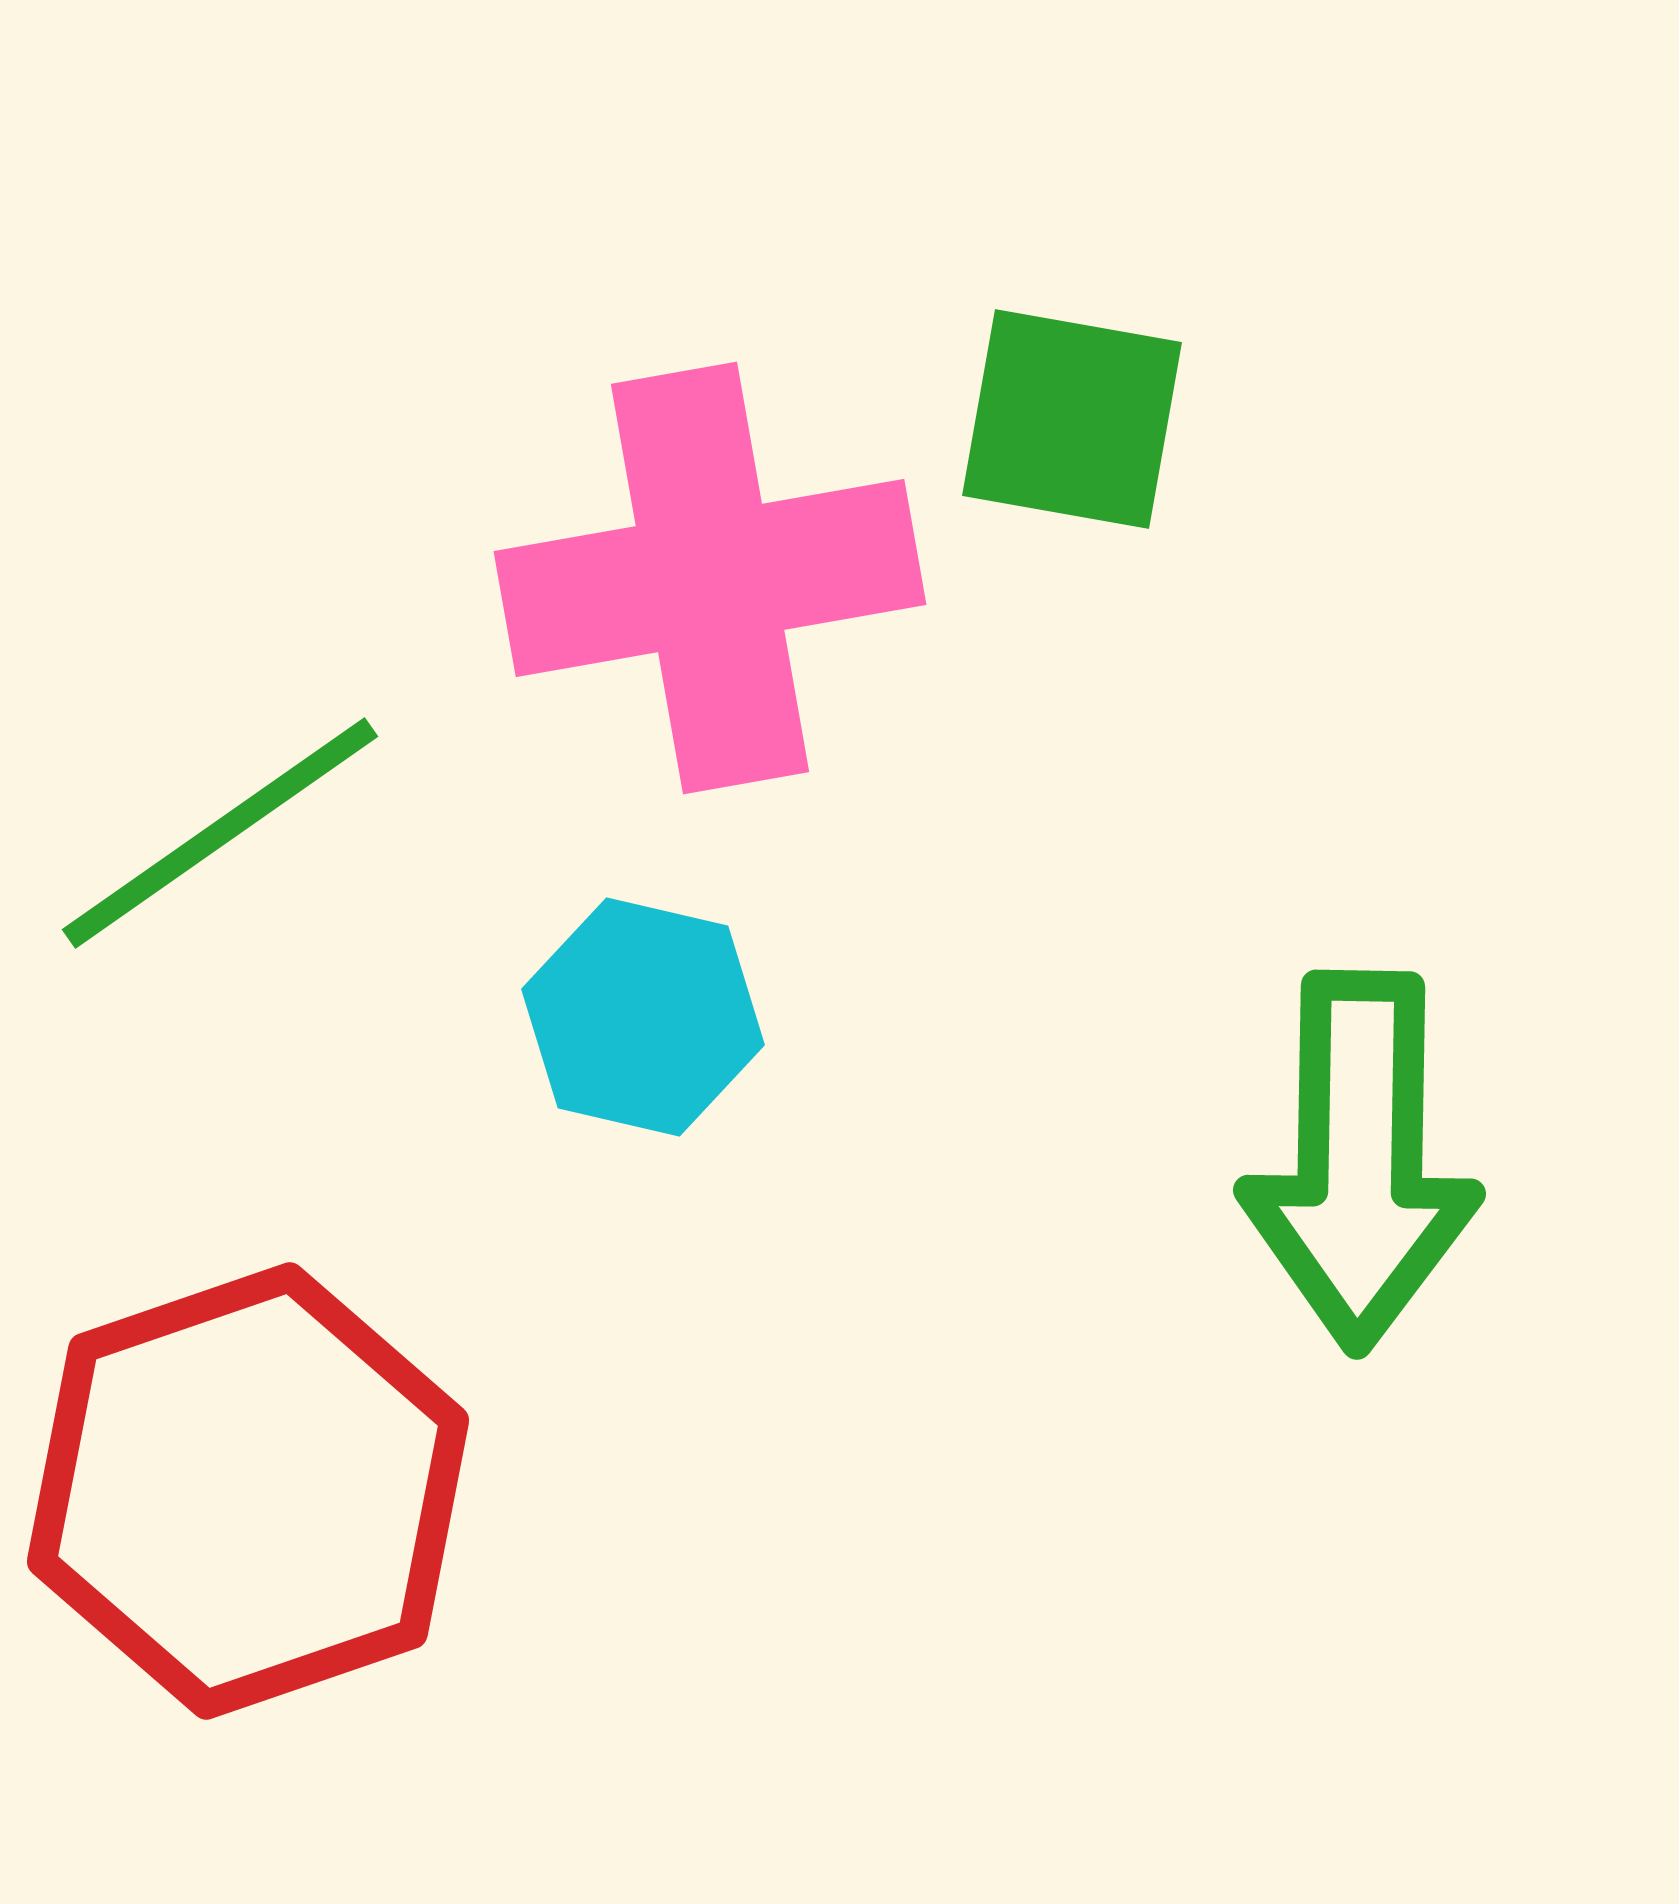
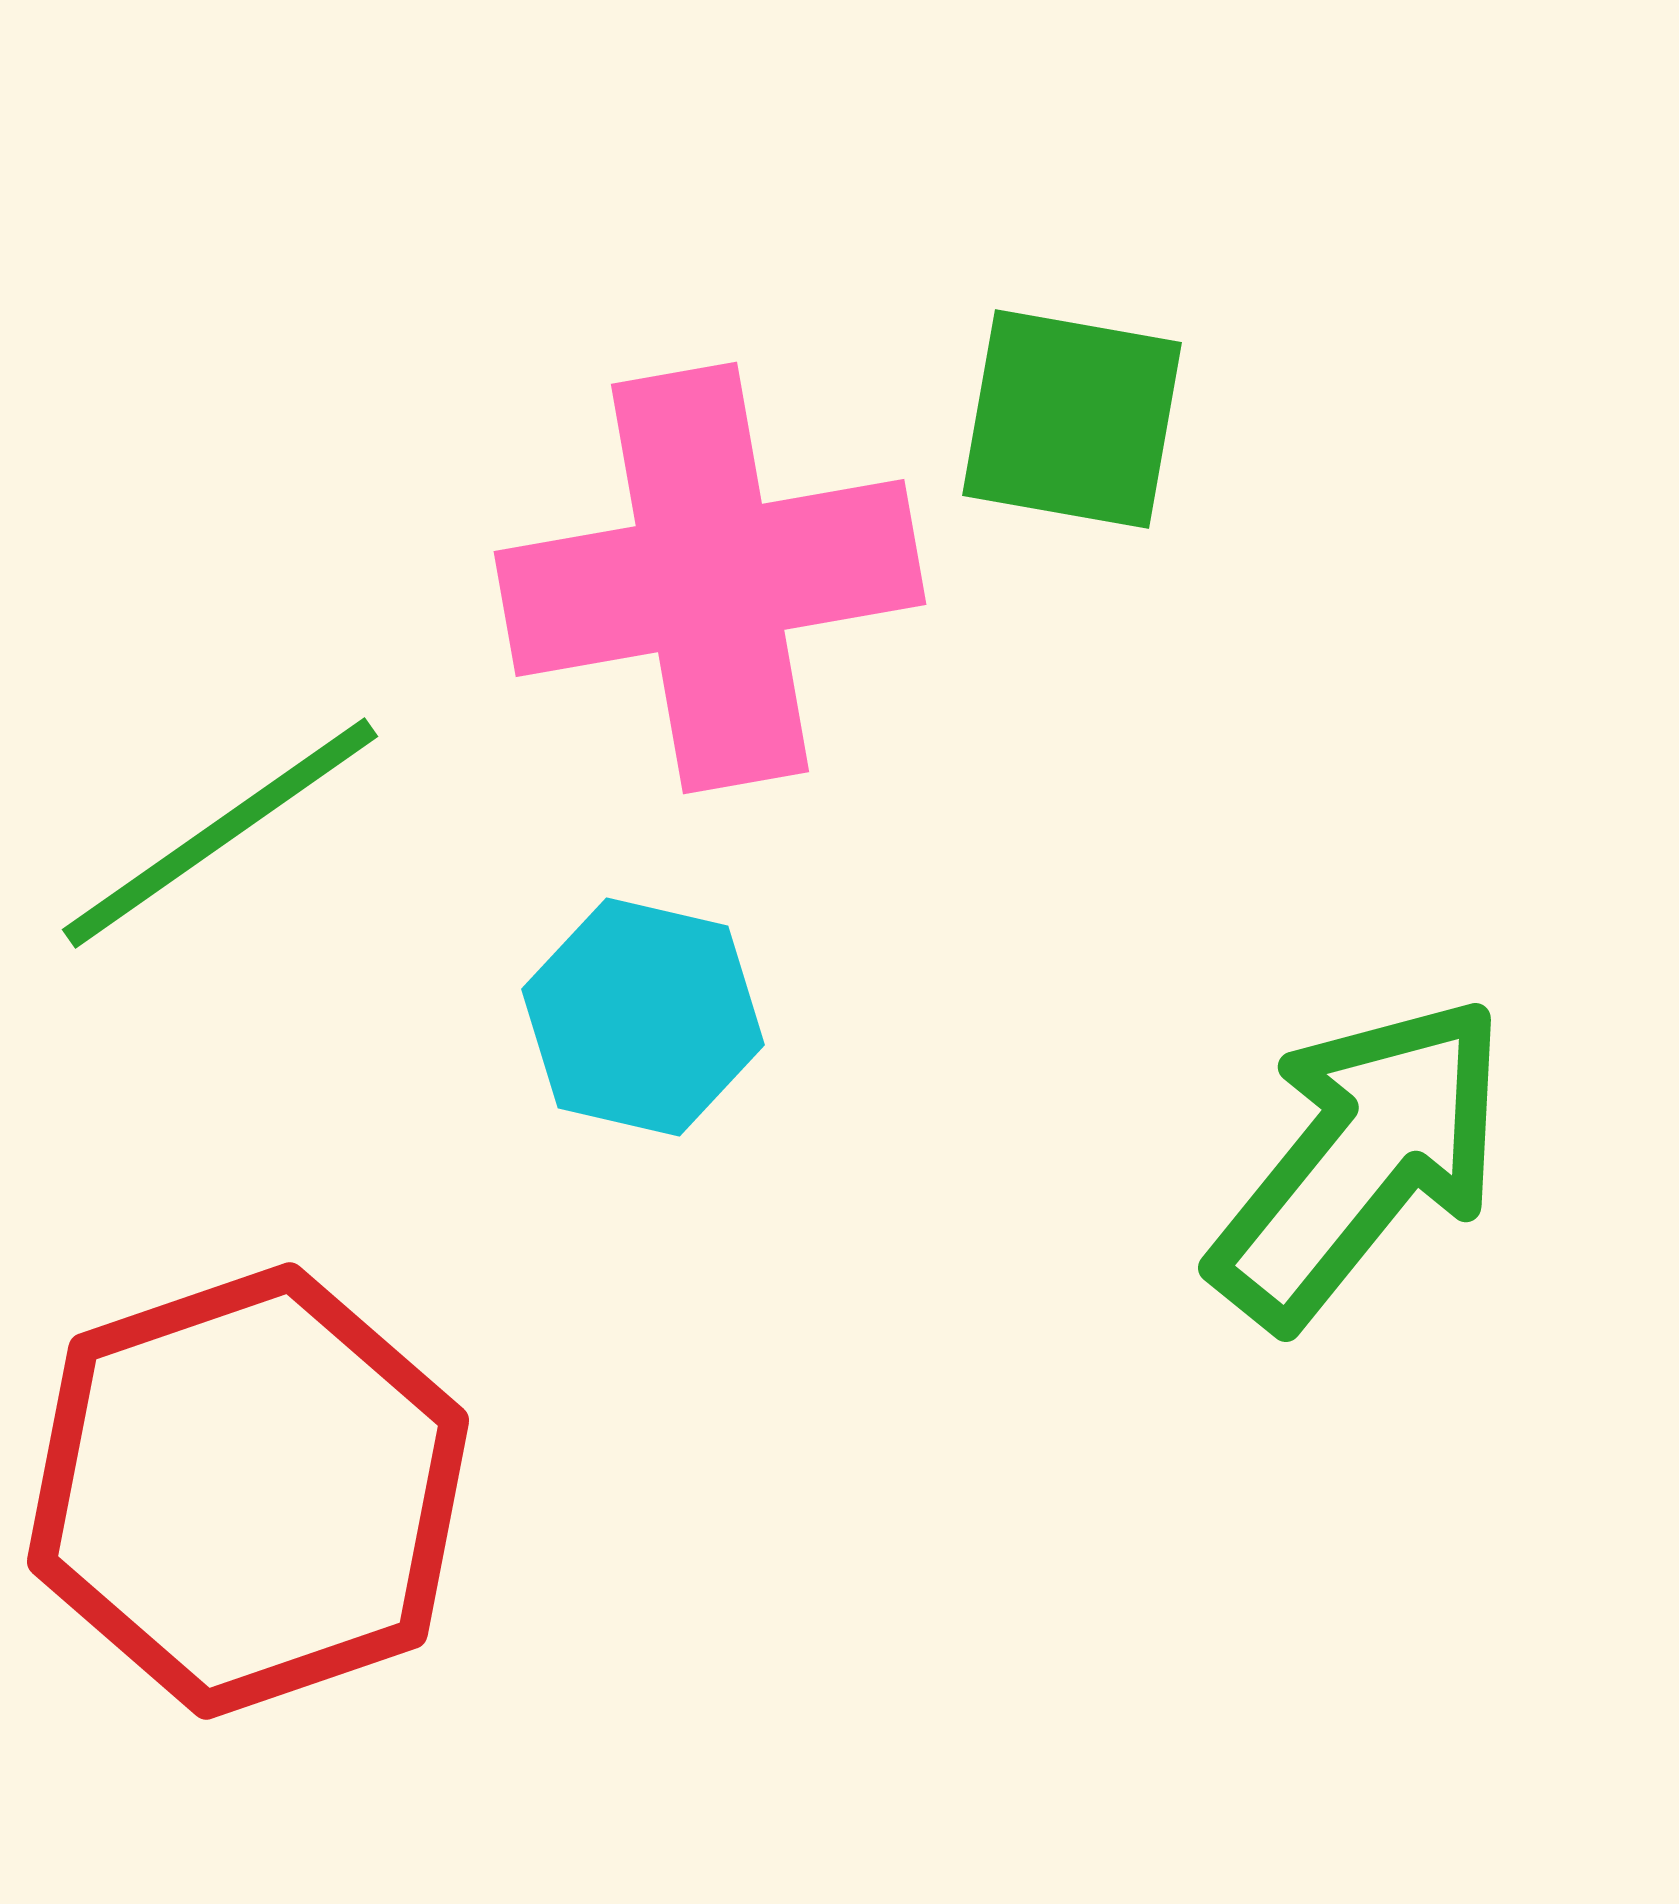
green arrow: rotated 142 degrees counterclockwise
